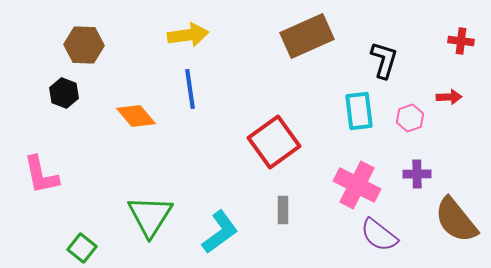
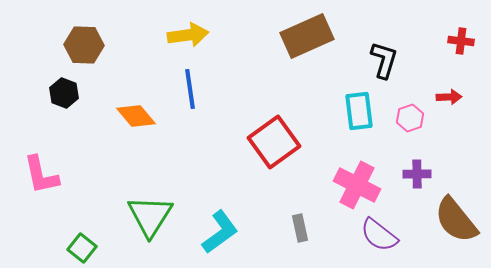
gray rectangle: moved 17 px right, 18 px down; rotated 12 degrees counterclockwise
